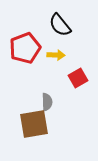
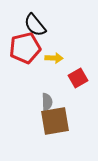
black semicircle: moved 25 px left
red pentagon: rotated 8 degrees clockwise
yellow arrow: moved 2 px left, 3 px down
brown square: moved 21 px right, 3 px up
